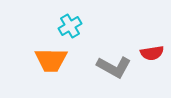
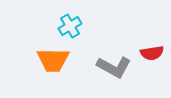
orange trapezoid: moved 2 px right
